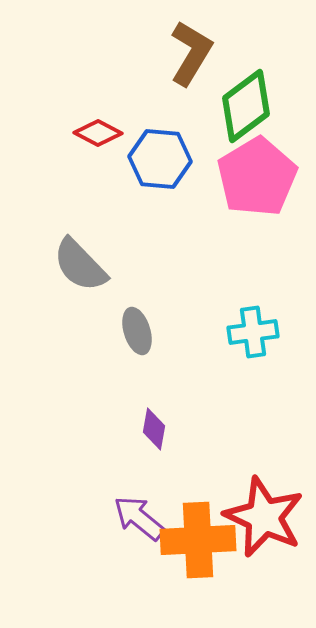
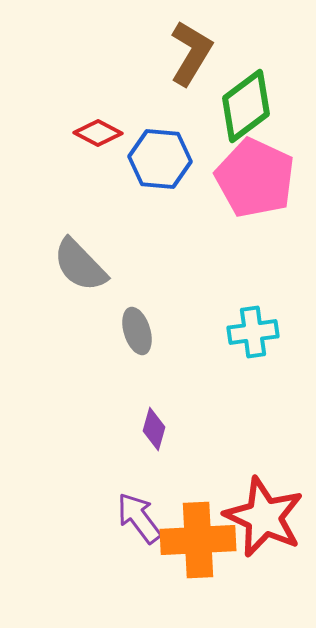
pink pentagon: moved 2 px left, 1 px down; rotated 16 degrees counterclockwise
purple diamond: rotated 6 degrees clockwise
purple arrow: rotated 14 degrees clockwise
